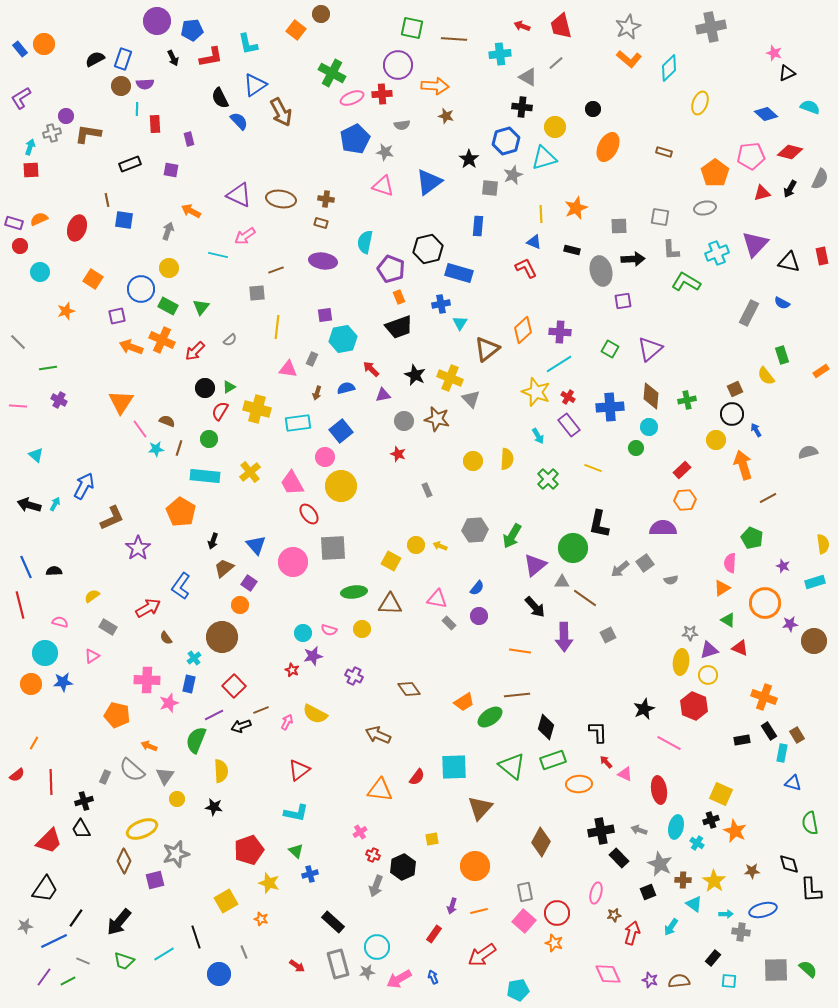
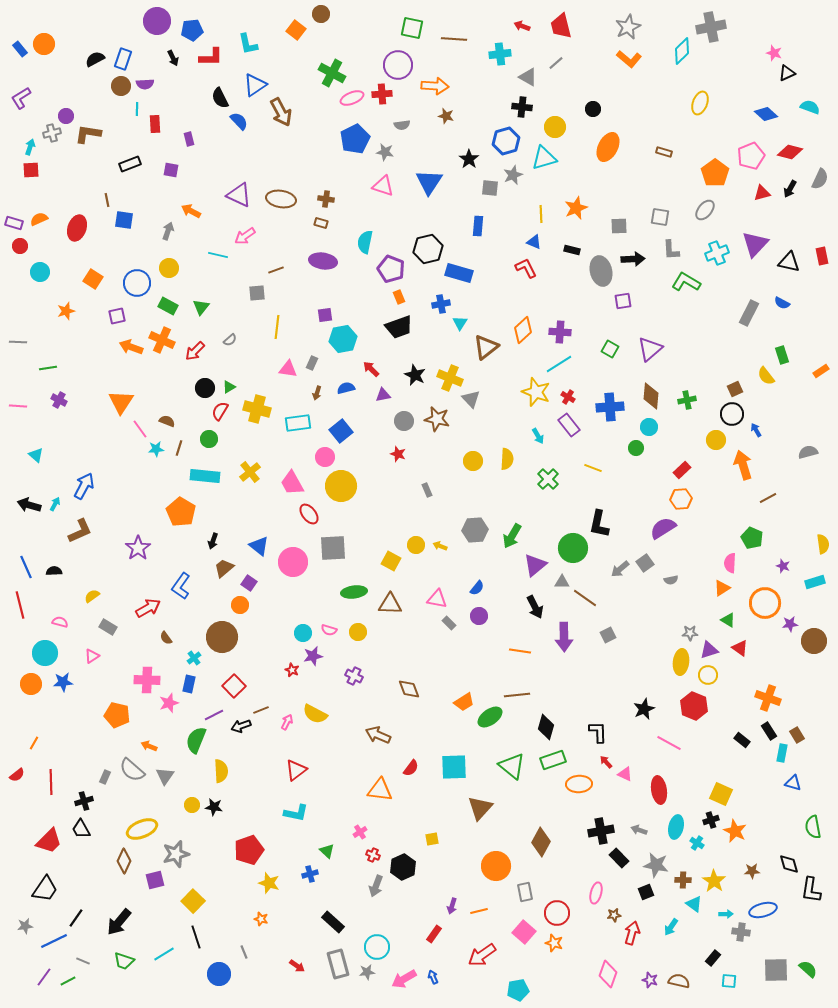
red L-shape at (211, 57): rotated 10 degrees clockwise
cyan diamond at (669, 68): moved 13 px right, 17 px up
pink pentagon at (751, 156): rotated 16 degrees counterclockwise
blue triangle at (429, 182): rotated 20 degrees counterclockwise
gray ellipse at (705, 208): moved 2 px down; rotated 40 degrees counterclockwise
blue circle at (141, 289): moved 4 px left, 6 px up
gray line at (18, 342): rotated 42 degrees counterclockwise
brown triangle at (487, 349): moved 1 px left, 2 px up
gray rectangle at (312, 359): moved 4 px down
orange hexagon at (685, 500): moved 4 px left, 1 px up
brown L-shape at (112, 518): moved 32 px left, 13 px down
purple semicircle at (663, 528): rotated 32 degrees counterclockwise
blue triangle at (256, 545): moved 3 px right, 1 px down; rotated 10 degrees counterclockwise
black arrow at (535, 607): rotated 15 degrees clockwise
yellow circle at (362, 629): moved 4 px left, 3 px down
red triangle at (740, 648): rotated 12 degrees clockwise
brown diamond at (409, 689): rotated 15 degrees clockwise
orange cross at (764, 697): moved 4 px right, 1 px down
black rectangle at (742, 740): rotated 49 degrees clockwise
red triangle at (299, 770): moved 3 px left
red semicircle at (417, 777): moved 6 px left, 9 px up
yellow circle at (177, 799): moved 15 px right, 6 px down
green semicircle at (810, 823): moved 3 px right, 4 px down
green triangle at (296, 851): moved 31 px right
gray star at (660, 864): moved 4 px left, 1 px down; rotated 15 degrees counterclockwise
orange circle at (475, 866): moved 21 px right
black L-shape at (811, 890): rotated 12 degrees clockwise
black square at (648, 892): moved 2 px left
yellow square at (226, 901): moved 33 px left; rotated 15 degrees counterclockwise
pink square at (524, 921): moved 11 px down
pink diamond at (608, 974): rotated 44 degrees clockwise
pink arrow at (399, 979): moved 5 px right
brown semicircle at (679, 981): rotated 20 degrees clockwise
